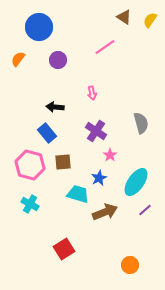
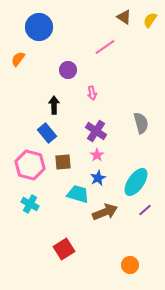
purple circle: moved 10 px right, 10 px down
black arrow: moved 1 px left, 2 px up; rotated 84 degrees clockwise
pink star: moved 13 px left
blue star: moved 1 px left
